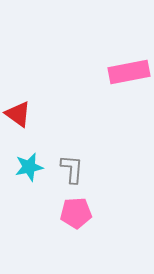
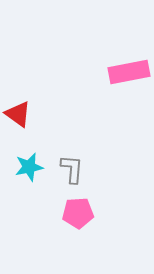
pink pentagon: moved 2 px right
